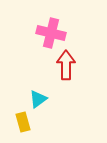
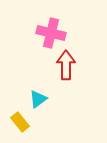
yellow rectangle: moved 3 px left; rotated 24 degrees counterclockwise
